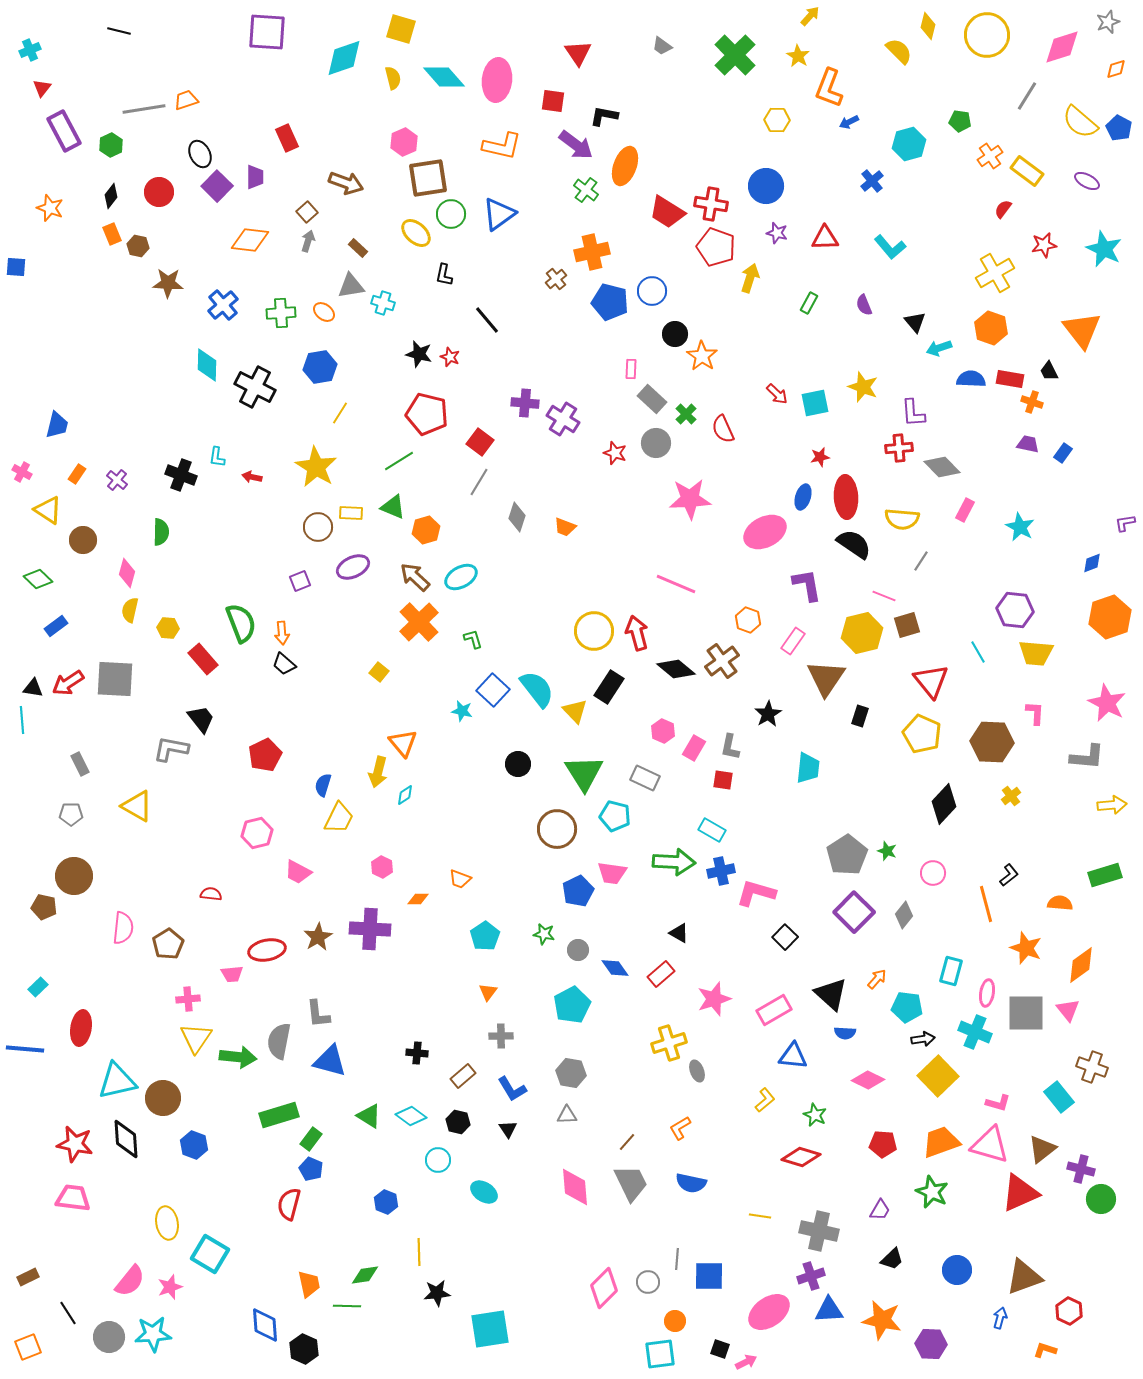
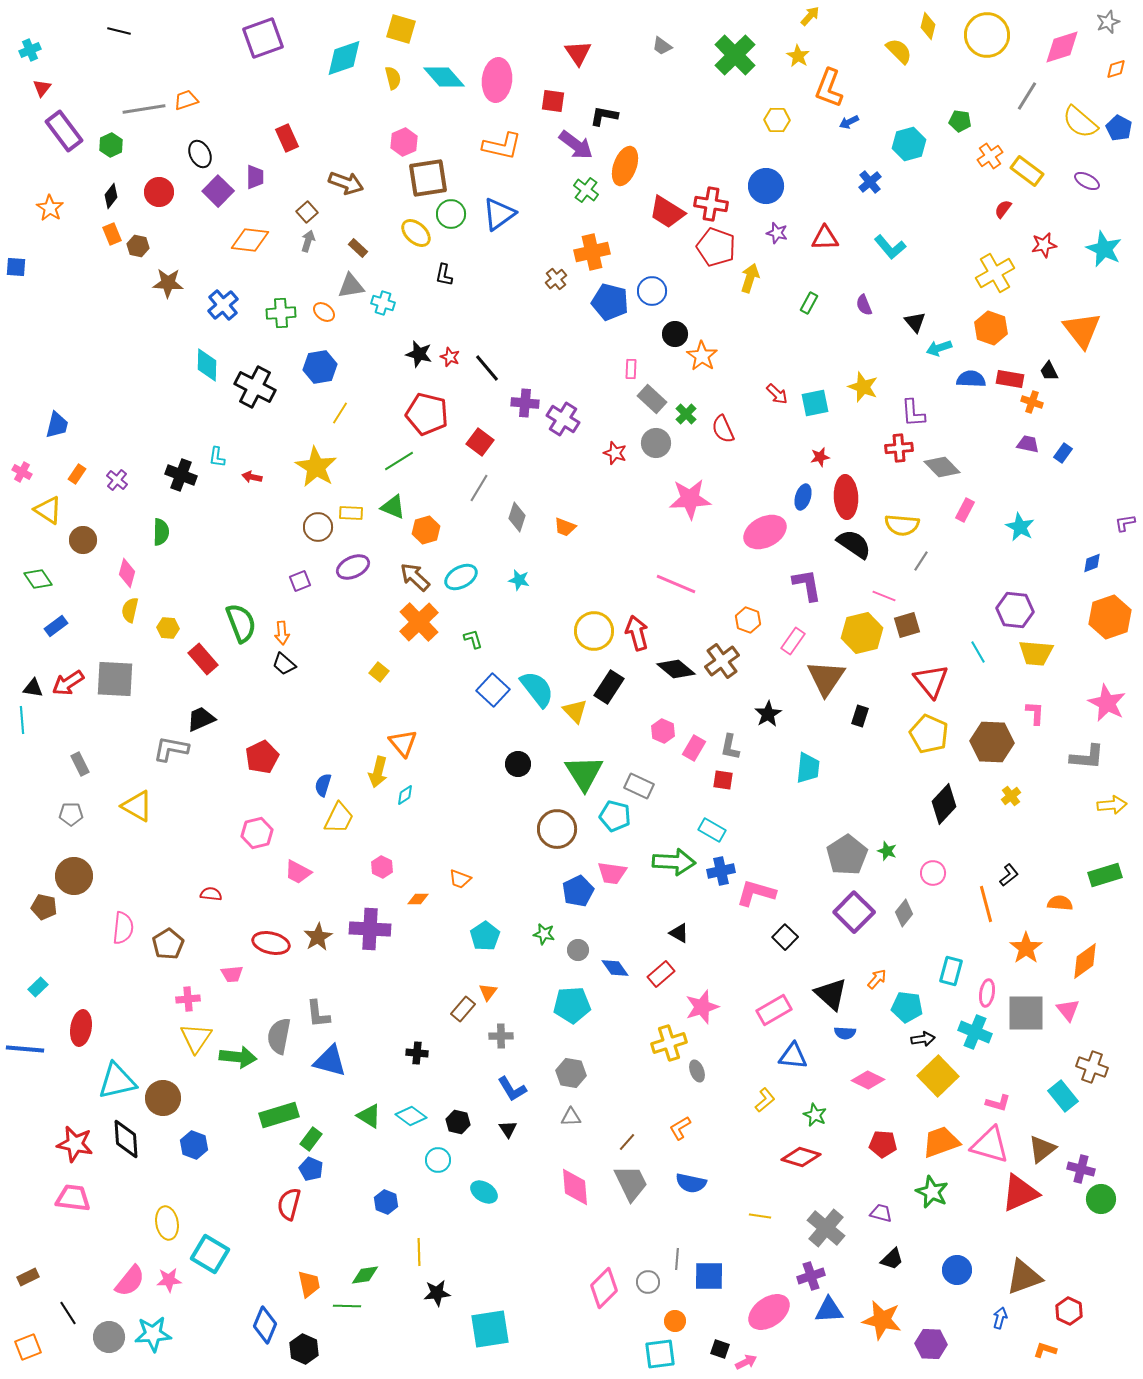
purple square at (267, 32): moved 4 px left, 6 px down; rotated 24 degrees counterclockwise
purple rectangle at (64, 131): rotated 9 degrees counterclockwise
blue cross at (872, 181): moved 2 px left, 1 px down
purple square at (217, 186): moved 1 px right, 5 px down
orange star at (50, 208): rotated 12 degrees clockwise
black line at (487, 320): moved 48 px down
gray line at (479, 482): moved 6 px down
yellow semicircle at (902, 519): moved 6 px down
green diamond at (38, 579): rotated 12 degrees clockwise
cyan star at (462, 711): moved 57 px right, 131 px up
black trapezoid at (201, 719): rotated 76 degrees counterclockwise
yellow pentagon at (922, 734): moved 7 px right
red pentagon at (265, 755): moved 3 px left, 2 px down
gray rectangle at (645, 778): moved 6 px left, 8 px down
gray diamond at (904, 915): moved 2 px up
orange star at (1026, 948): rotated 16 degrees clockwise
red ellipse at (267, 950): moved 4 px right, 7 px up; rotated 24 degrees clockwise
orange diamond at (1081, 965): moved 4 px right, 4 px up
pink star at (714, 999): moved 12 px left, 8 px down
cyan pentagon at (572, 1005): rotated 24 degrees clockwise
gray semicircle at (279, 1041): moved 5 px up
brown rectangle at (463, 1076): moved 67 px up; rotated 10 degrees counterclockwise
cyan rectangle at (1059, 1097): moved 4 px right, 1 px up
gray triangle at (567, 1115): moved 4 px right, 2 px down
purple trapezoid at (880, 1210): moved 1 px right, 3 px down; rotated 105 degrees counterclockwise
gray cross at (819, 1231): moved 7 px right, 3 px up; rotated 27 degrees clockwise
pink star at (170, 1287): moved 1 px left, 7 px up; rotated 15 degrees clockwise
blue diamond at (265, 1325): rotated 27 degrees clockwise
